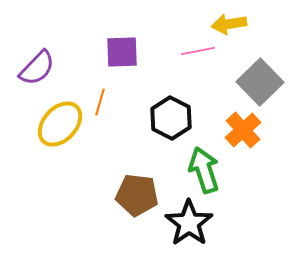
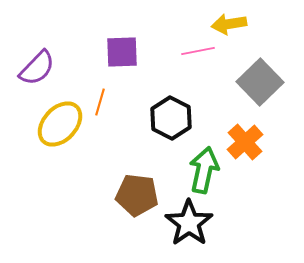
orange cross: moved 2 px right, 12 px down
green arrow: rotated 30 degrees clockwise
